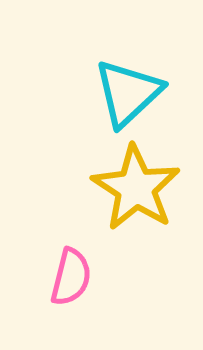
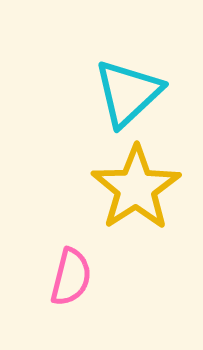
yellow star: rotated 6 degrees clockwise
